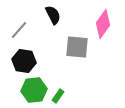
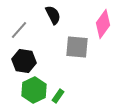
green hexagon: rotated 20 degrees counterclockwise
